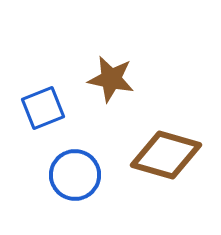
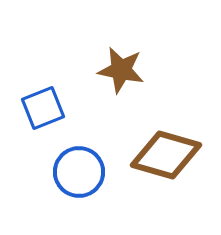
brown star: moved 10 px right, 9 px up
blue circle: moved 4 px right, 3 px up
